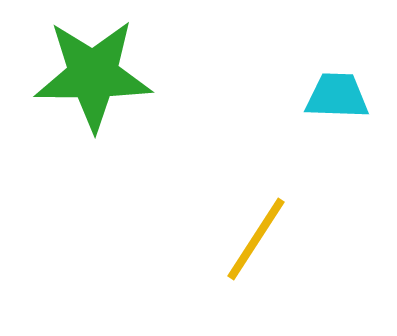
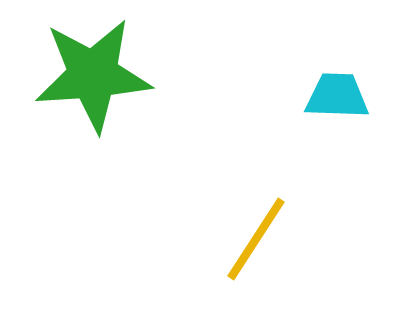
green star: rotated 4 degrees counterclockwise
